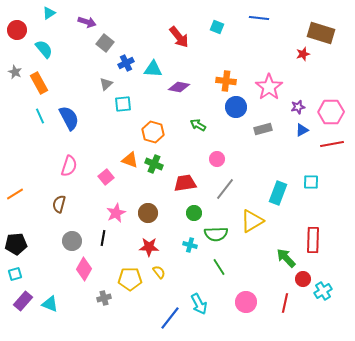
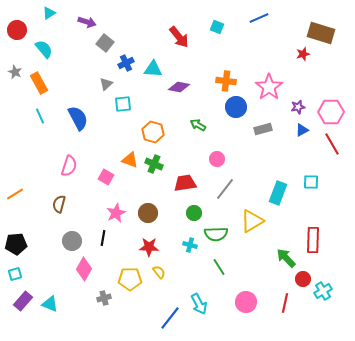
blue line at (259, 18): rotated 30 degrees counterclockwise
blue semicircle at (69, 118): moved 9 px right
red line at (332, 144): rotated 70 degrees clockwise
pink square at (106, 177): rotated 21 degrees counterclockwise
